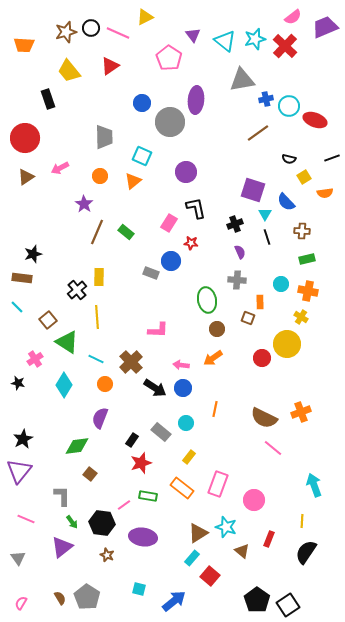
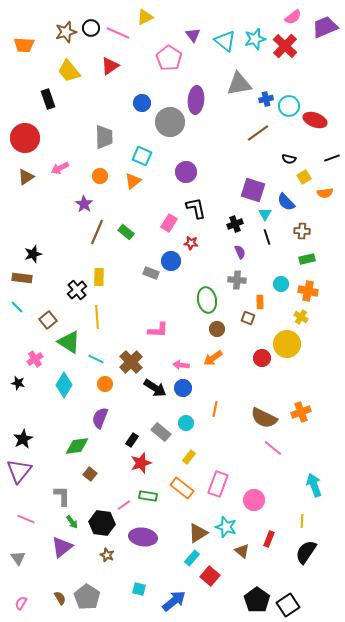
gray triangle at (242, 80): moved 3 px left, 4 px down
green triangle at (67, 342): moved 2 px right
